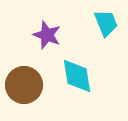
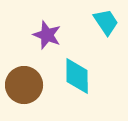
cyan trapezoid: moved 1 px up; rotated 12 degrees counterclockwise
cyan diamond: rotated 9 degrees clockwise
